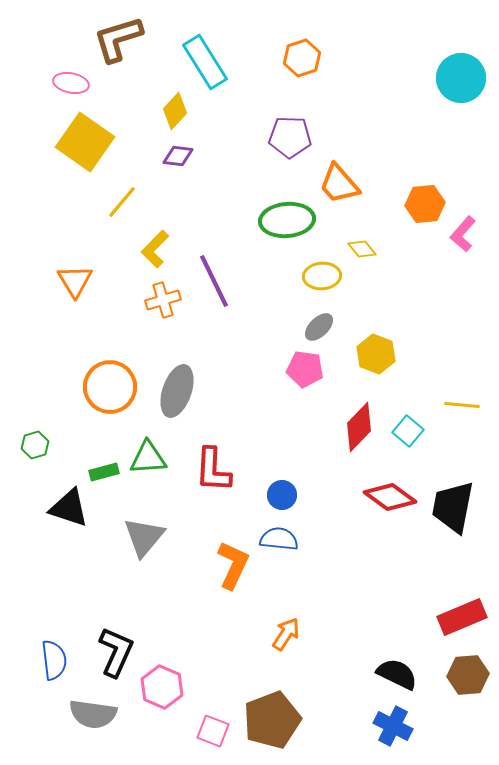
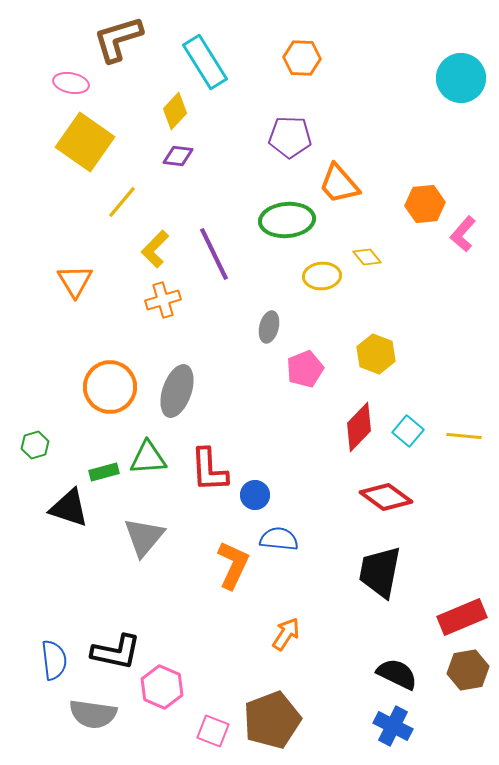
orange hexagon at (302, 58): rotated 21 degrees clockwise
yellow diamond at (362, 249): moved 5 px right, 8 px down
purple line at (214, 281): moved 27 px up
gray ellipse at (319, 327): moved 50 px left; rotated 32 degrees counterclockwise
pink pentagon at (305, 369): rotated 30 degrees counterclockwise
yellow line at (462, 405): moved 2 px right, 31 px down
red L-shape at (213, 470): moved 4 px left; rotated 6 degrees counterclockwise
blue circle at (282, 495): moved 27 px left
red diamond at (390, 497): moved 4 px left
black trapezoid at (453, 507): moved 73 px left, 65 px down
black L-shape at (116, 652): rotated 78 degrees clockwise
brown hexagon at (468, 675): moved 5 px up; rotated 6 degrees counterclockwise
